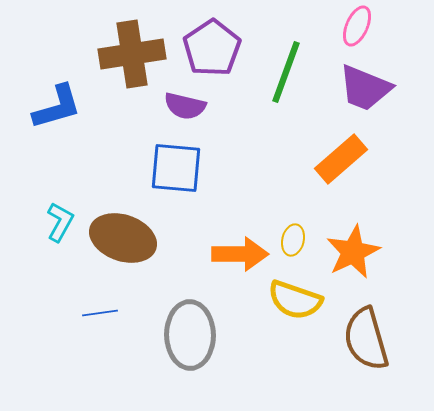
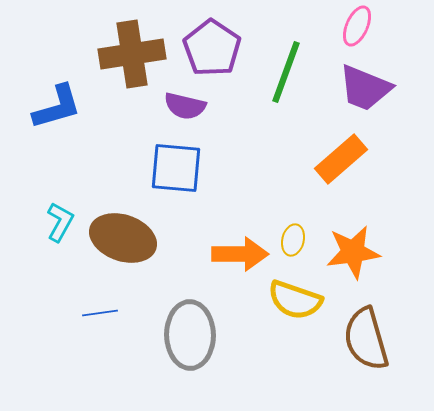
purple pentagon: rotated 4 degrees counterclockwise
orange star: rotated 18 degrees clockwise
